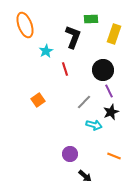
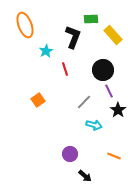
yellow rectangle: moved 1 px left, 1 px down; rotated 60 degrees counterclockwise
black star: moved 7 px right, 2 px up; rotated 14 degrees counterclockwise
